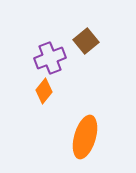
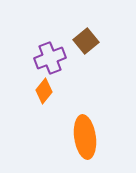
orange ellipse: rotated 24 degrees counterclockwise
